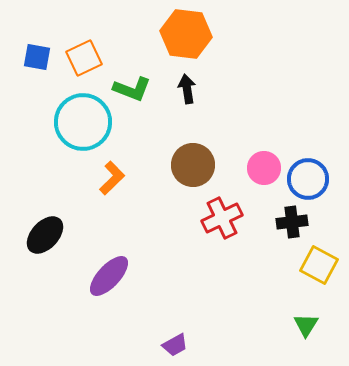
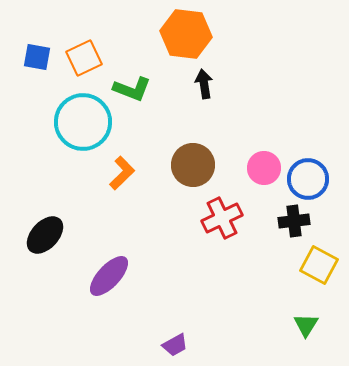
black arrow: moved 17 px right, 5 px up
orange L-shape: moved 10 px right, 5 px up
black cross: moved 2 px right, 1 px up
